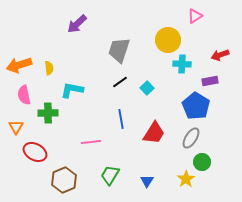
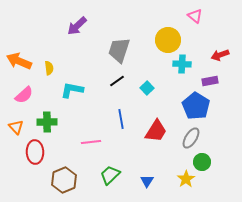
pink triangle: rotated 49 degrees counterclockwise
purple arrow: moved 2 px down
orange arrow: moved 4 px up; rotated 40 degrees clockwise
black line: moved 3 px left, 1 px up
pink semicircle: rotated 120 degrees counterclockwise
green cross: moved 1 px left, 9 px down
orange triangle: rotated 14 degrees counterclockwise
red trapezoid: moved 2 px right, 2 px up
red ellipse: rotated 60 degrees clockwise
green trapezoid: rotated 15 degrees clockwise
